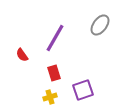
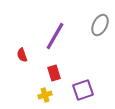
gray ellipse: rotated 10 degrees counterclockwise
purple line: moved 2 px up
red semicircle: rotated 16 degrees clockwise
yellow cross: moved 5 px left, 2 px up
